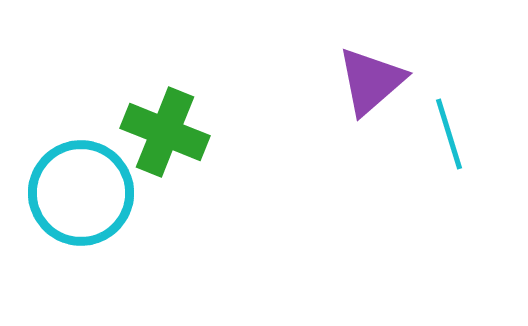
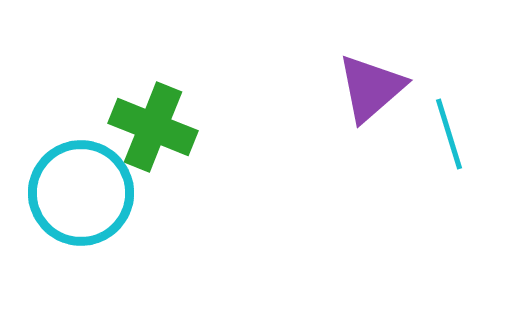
purple triangle: moved 7 px down
green cross: moved 12 px left, 5 px up
